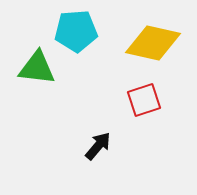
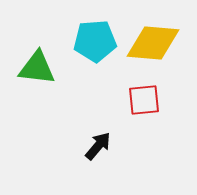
cyan pentagon: moved 19 px right, 10 px down
yellow diamond: rotated 8 degrees counterclockwise
red square: rotated 12 degrees clockwise
